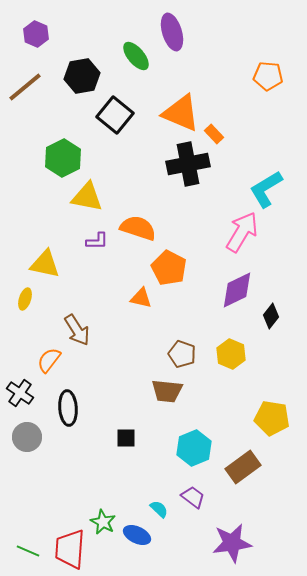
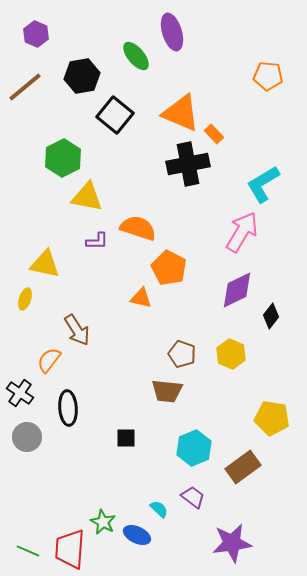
cyan L-shape at (266, 189): moved 3 px left, 5 px up
